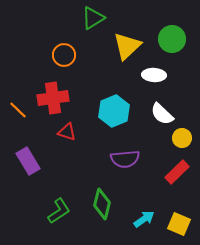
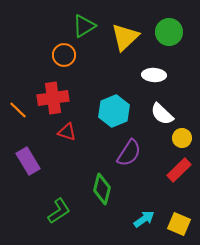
green triangle: moved 9 px left, 8 px down
green circle: moved 3 px left, 7 px up
yellow triangle: moved 2 px left, 9 px up
purple semicircle: moved 4 px right, 6 px up; rotated 52 degrees counterclockwise
red rectangle: moved 2 px right, 2 px up
green diamond: moved 15 px up
